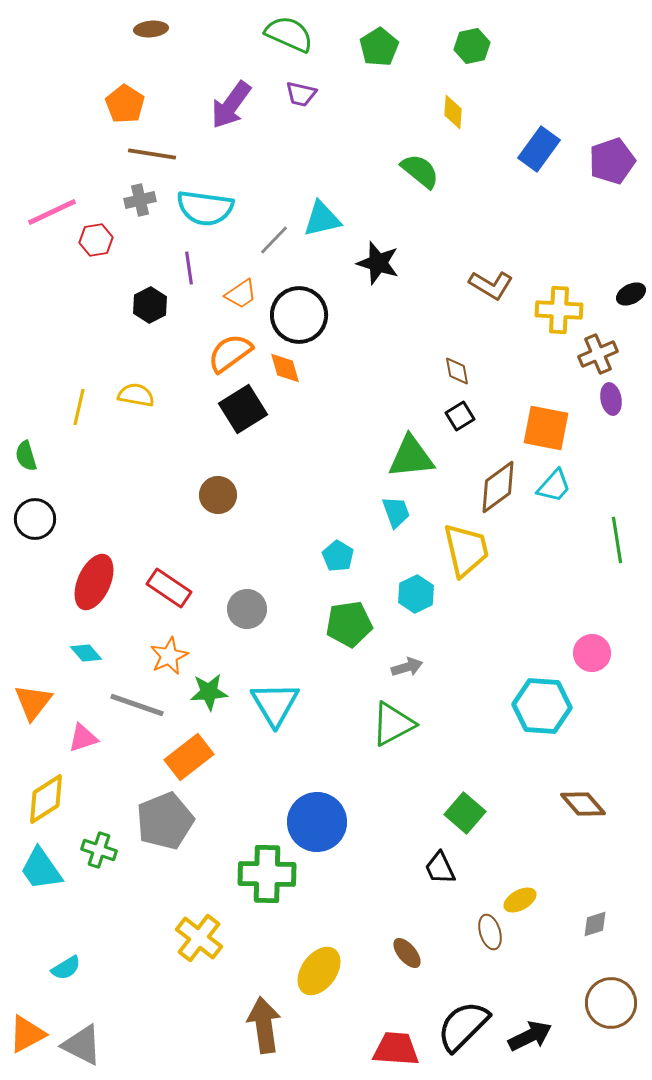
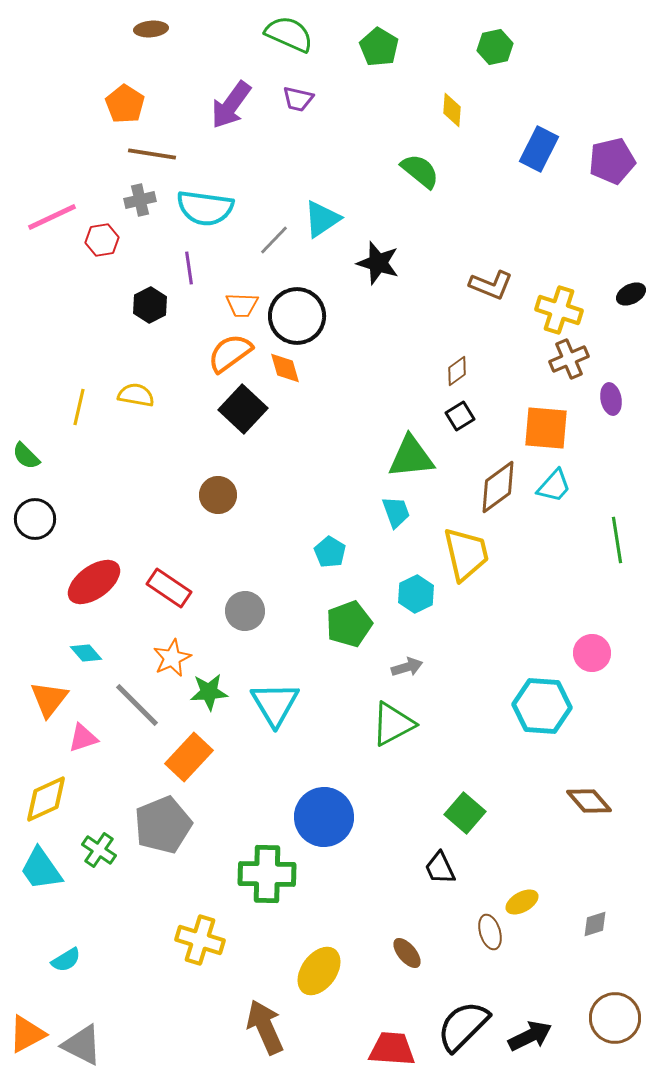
green hexagon at (472, 46): moved 23 px right, 1 px down
green pentagon at (379, 47): rotated 9 degrees counterclockwise
purple trapezoid at (301, 94): moved 3 px left, 5 px down
yellow diamond at (453, 112): moved 1 px left, 2 px up
blue rectangle at (539, 149): rotated 9 degrees counterclockwise
purple pentagon at (612, 161): rotated 6 degrees clockwise
pink line at (52, 212): moved 5 px down
cyan triangle at (322, 219): rotated 21 degrees counterclockwise
red hexagon at (96, 240): moved 6 px right
brown L-shape at (491, 285): rotated 9 degrees counterclockwise
orange trapezoid at (241, 294): moved 1 px right, 11 px down; rotated 36 degrees clockwise
yellow cross at (559, 310): rotated 15 degrees clockwise
black circle at (299, 315): moved 2 px left, 1 px down
brown cross at (598, 354): moved 29 px left, 5 px down
brown diamond at (457, 371): rotated 64 degrees clockwise
black square at (243, 409): rotated 15 degrees counterclockwise
orange square at (546, 428): rotated 6 degrees counterclockwise
green semicircle at (26, 456): rotated 28 degrees counterclockwise
yellow trapezoid at (466, 550): moved 4 px down
cyan pentagon at (338, 556): moved 8 px left, 4 px up
red ellipse at (94, 582): rotated 30 degrees clockwise
gray circle at (247, 609): moved 2 px left, 2 px down
green pentagon at (349, 624): rotated 12 degrees counterclockwise
orange star at (169, 656): moved 3 px right, 2 px down
orange triangle at (33, 702): moved 16 px right, 3 px up
gray line at (137, 705): rotated 26 degrees clockwise
orange rectangle at (189, 757): rotated 9 degrees counterclockwise
yellow diamond at (46, 799): rotated 8 degrees clockwise
brown diamond at (583, 804): moved 6 px right, 3 px up
gray pentagon at (165, 821): moved 2 px left, 4 px down
blue circle at (317, 822): moved 7 px right, 5 px up
green cross at (99, 850): rotated 16 degrees clockwise
yellow ellipse at (520, 900): moved 2 px right, 2 px down
yellow cross at (199, 938): moved 1 px right, 2 px down; rotated 21 degrees counterclockwise
cyan semicircle at (66, 968): moved 8 px up
brown circle at (611, 1003): moved 4 px right, 15 px down
brown arrow at (264, 1025): moved 1 px right, 2 px down; rotated 16 degrees counterclockwise
red trapezoid at (396, 1049): moved 4 px left
